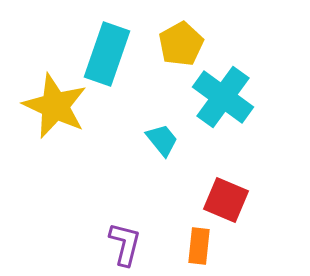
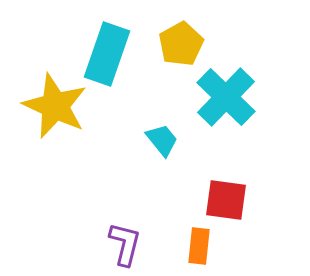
cyan cross: moved 3 px right; rotated 8 degrees clockwise
red square: rotated 15 degrees counterclockwise
